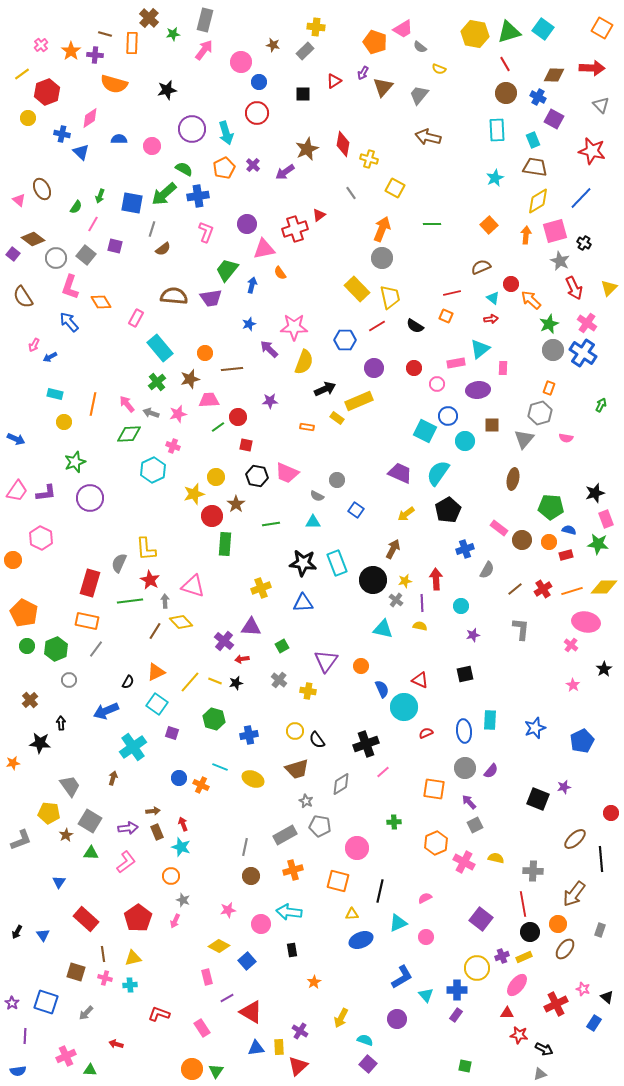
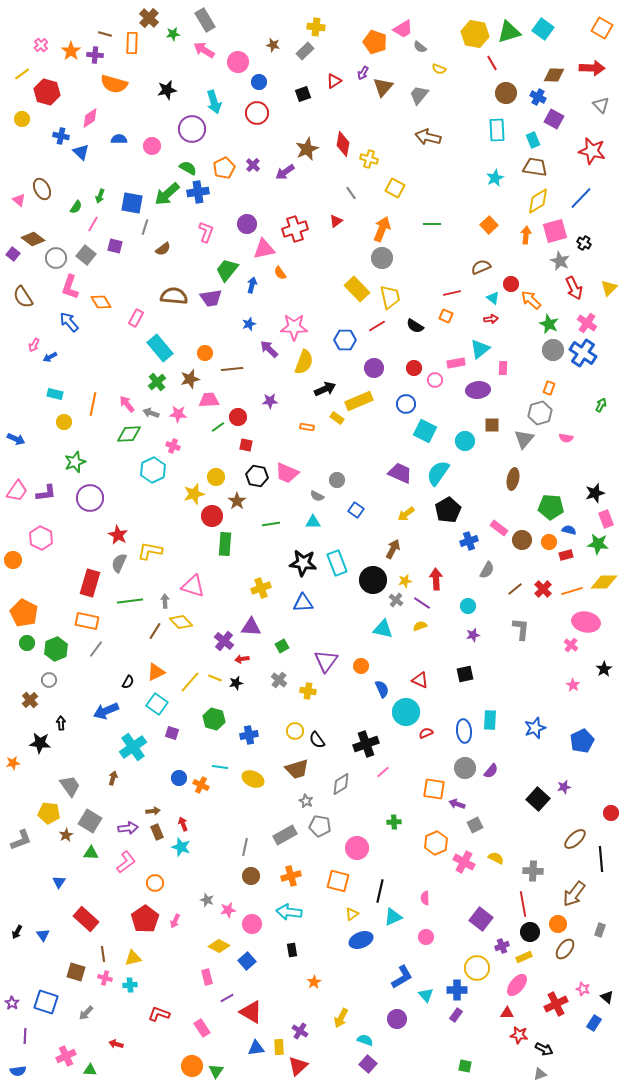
gray rectangle at (205, 20): rotated 45 degrees counterclockwise
pink arrow at (204, 50): rotated 95 degrees counterclockwise
pink circle at (241, 62): moved 3 px left
red line at (505, 64): moved 13 px left, 1 px up
red hexagon at (47, 92): rotated 25 degrees counterclockwise
black square at (303, 94): rotated 21 degrees counterclockwise
yellow circle at (28, 118): moved 6 px left, 1 px down
cyan arrow at (226, 133): moved 12 px left, 31 px up
blue cross at (62, 134): moved 1 px left, 2 px down
green semicircle at (184, 169): moved 4 px right, 1 px up
green arrow at (164, 194): moved 3 px right
blue cross at (198, 196): moved 4 px up
red triangle at (319, 215): moved 17 px right, 6 px down
gray line at (152, 229): moved 7 px left, 2 px up
green star at (549, 324): rotated 24 degrees counterclockwise
pink circle at (437, 384): moved 2 px left, 4 px up
pink star at (178, 414): rotated 18 degrees clockwise
blue circle at (448, 416): moved 42 px left, 12 px up
brown star at (236, 504): moved 1 px right, 3 px up
yellow L-shape at (146, 549): moved 4 px right, 2 px down; rotated 105 degrees clockwise
blue cross at (465, 549): moved 4 px right, 8 px up
red star at (150, 580): moved 32 px left, 45 px up
yellow diamond at (604, 587): moved 5 px up
red cross at (543, 589): rotated 12 degrees counterclockwise
purple line at (422, 603): rotated 54 degrees counterclockwise
cyan circle at (461, 606): moved 7 px right
yellow semicircle at (420, 626): rotated 32 degrees counterclockwise
green circle at (27, 646): moved 3 px up
gray circle at (69, 680): moved 20 px left
yellow line at (215, 681): moved 3 px up
cyan circle at (404, 707): moved 2 px right, 5 px down
cyan line at (220, 767): rotated 14 degrees counterclockwise
black square at (538, 799): rotated 20 degrees clockwise
purple arrow at (469, 802): moved 12 px left, 2 px down; rotated 28 degrees counterclockwise
yellow semicircle at (496, 858): rotated 14 degrees clockwise
orange cross at (293, 870): moved 2 px left, 6 px down
orange circle at (171, 876): moved 16 px left, 7 px down
pink semicircle at (425, 898): rotated 64 degrees counterclockwise
gray star at (183, 900): moved 24 px right
yellow triangle at (352, 914): rotated 32 degrees counterclockwise
red pentagon at (138, 918): moved 7 px right, 1 px down
cyan triangle at (398, 923): moved 5 px left, 6 px up
pink circle at (261, 924): moved 9 px left
purple cross at (502, 956): moved 10 px up
orange circle at (192, 1069): moved 3 px up
